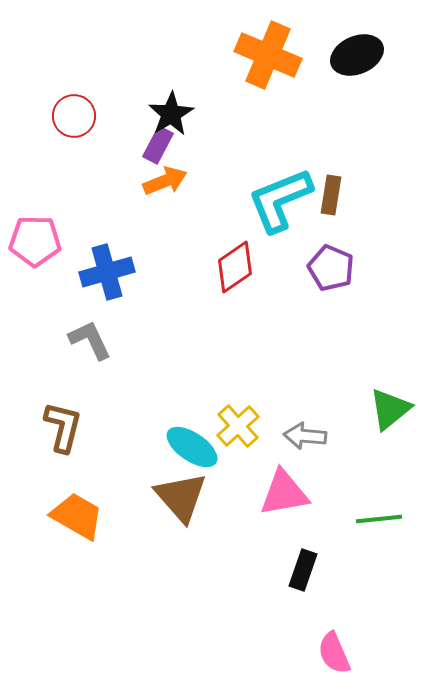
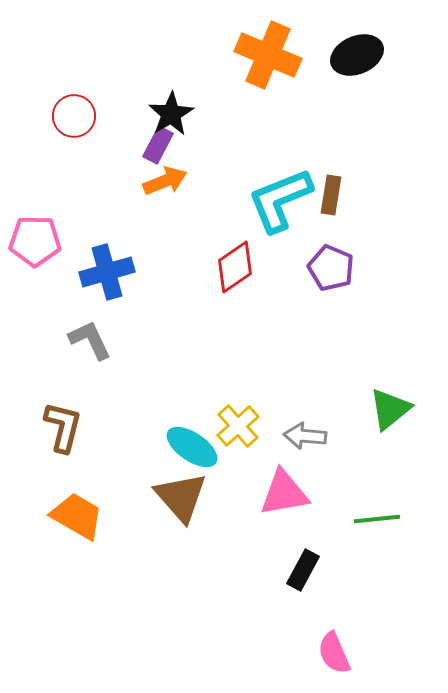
green line: moved 2 px left
black rectangle: rotated 9 degrees clockwise
